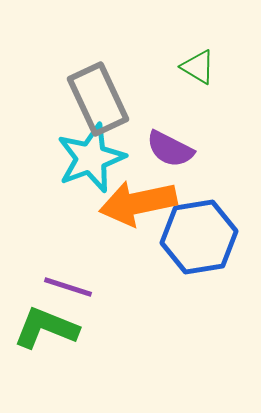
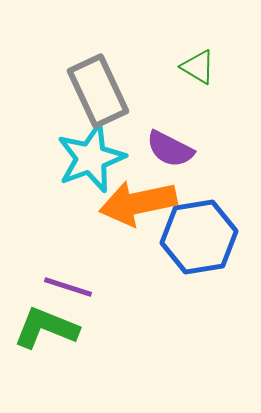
gray rectangle: moved 8 px up
